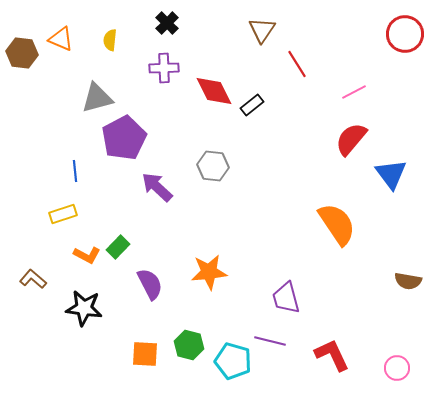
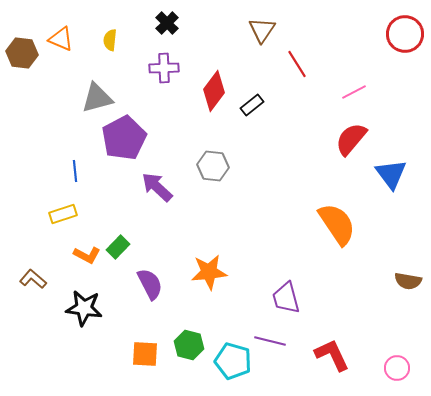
red diamond: rotated 63 degrees clockwise
